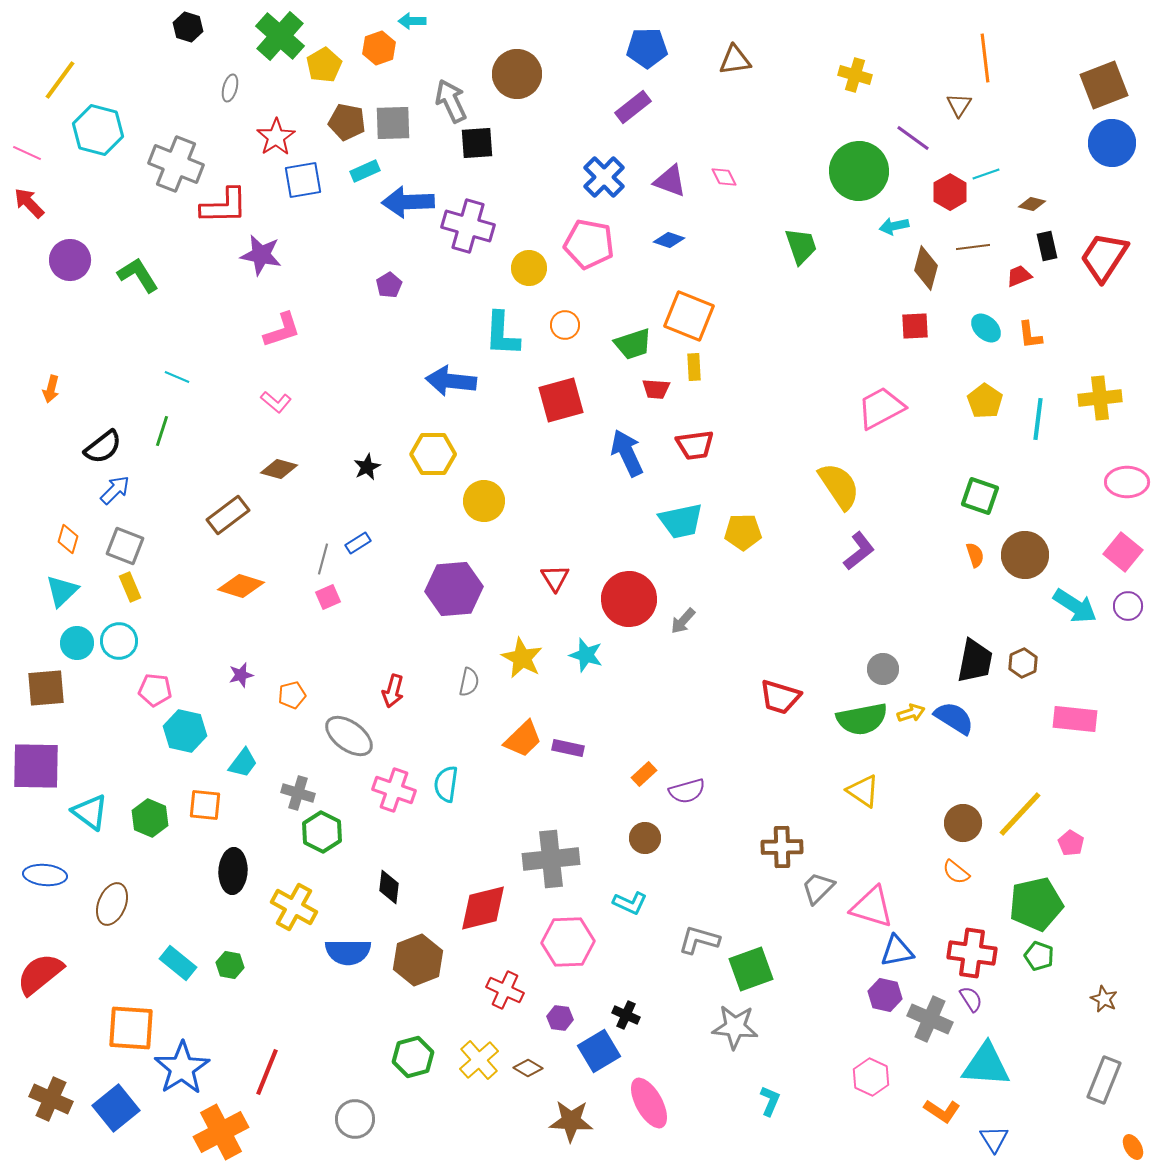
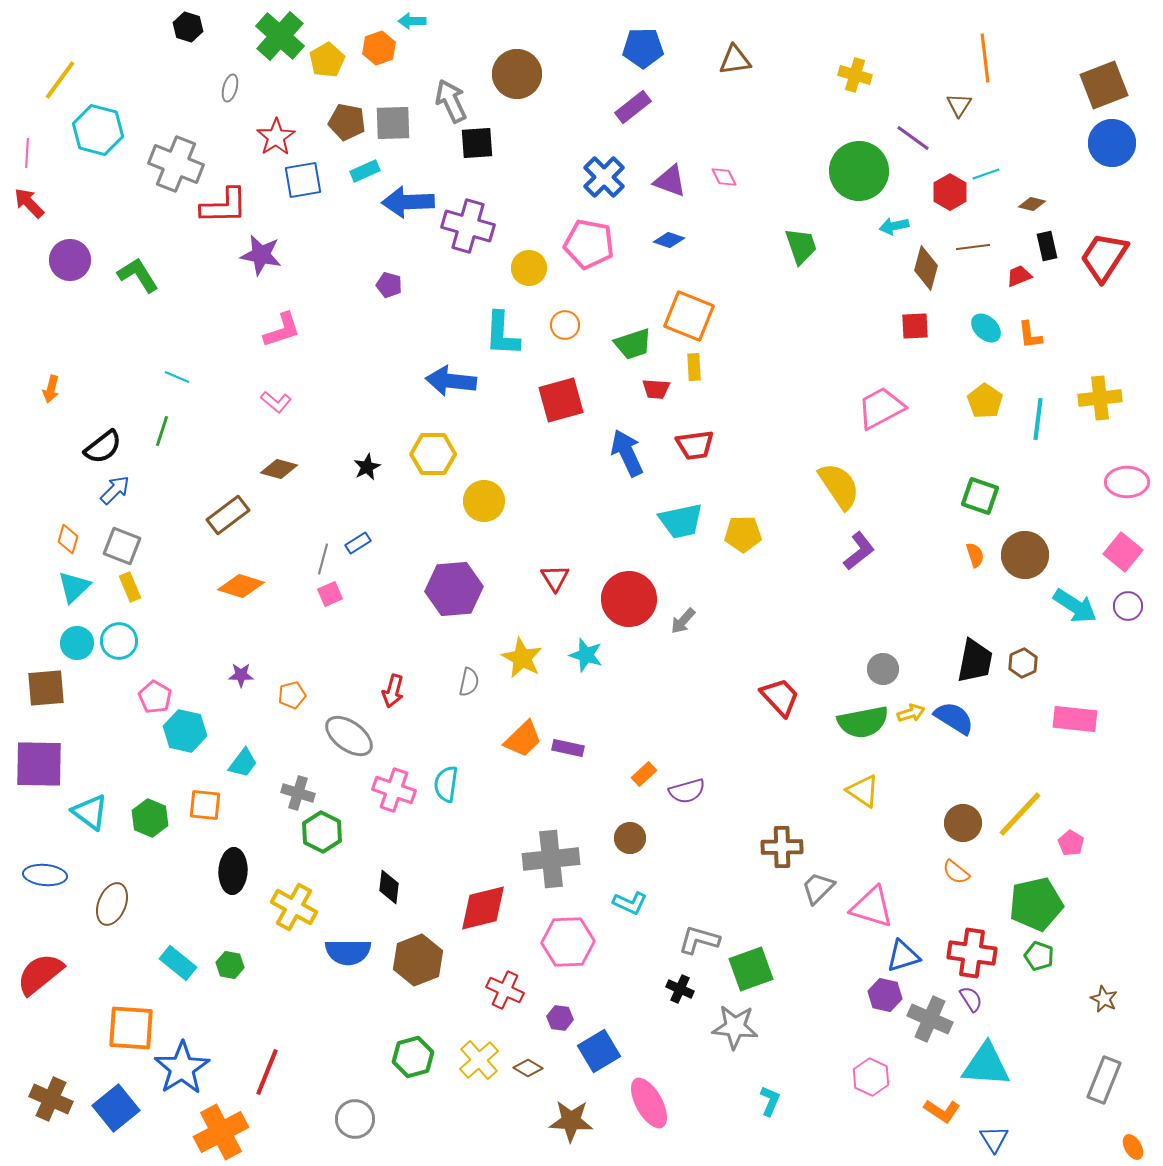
blue pentagon at (647, 48): moved 4 px left
yellow pentagon at (324, 65): moved 3 px right, 5 px up
pink line at (27, 153): rotated 68 degrees clockwise
purple pentagon at (389, 285): rotated 25 degrees counterclockwise
yellow pentagon at (743, 532): moved 2 px down
gray square at (125, 546): moved 3 px left
cyan triangle at (62, 591): moved 12 px right, 4 px up
pink square at (328, 597): moved 2 px right, 3 px up
purple star at (241, 675): rotated 15 degrees clockwise
pink pentagon at (155, 690): moved 7 px down; rotated 24 degrees clockwise
red trapezoid at (780, 697): rotated 150 degrees counterclockwise
green semicircle at (862, 719): moved 1 px right, 3 px down
purple square at (36, 766): moved 3 px right, 2 px up
brown circle at (645, 838): moved 15 px left
blue triangle at (897, 951): moved 6 px right, 5 px down; rotated 6 degrees counterclockwise
black cross at (626, 1015): moved 54 px right, 26 px up
